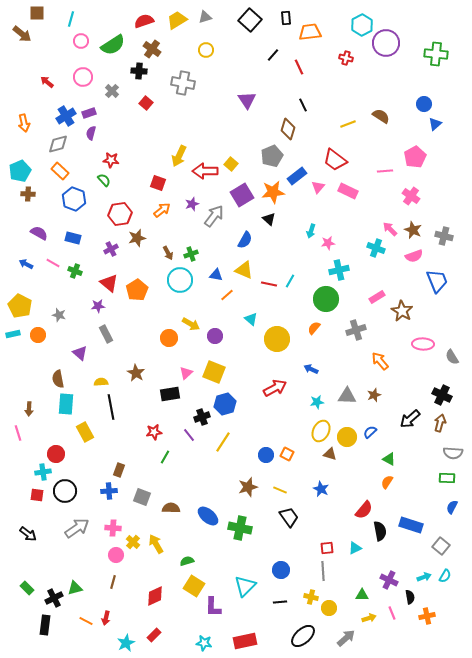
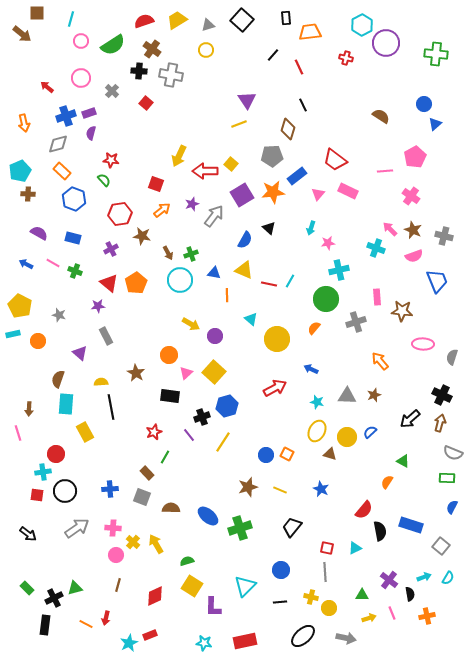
gray triangle at (205, 17): moved 3 px right, 8 px down
black square at (250, 20): moved 8 px left
pink circle at (83, 77): moved 2 px left, 1 px down
red arrow at (47, 82): moved 5 px down
gray cross at (183, 83): moved 12 px left, 8 px up
blue cross at (66, 116): rotated 12 degrees clockwise
yellow line at (348, 124): moved 109 px left
gray pentagon at (272, 156): rotated 20 degrees clockwise
orange rectangle at (60, 171): moved 2 px right
red square at (158, 183): moved 2 px left, 1 px down
pink triangle at (318, 187): moved 7 px down
black triangle at (269, 219): moved 9 px down
cyan arrow at (311, 231): moved 3 px up
brown star at (137, 238): moved 5 px right, 2 px up; rotated 24 degrees clockwise
blue triangle at (216, 275): moved 2 px left, 2 px up
orange pentagon at (137, 290): moved 1 px left, 7 px up
orange line at (227, 295): rotated 48 degrees counterclockwise
pink rectangle at (377, 297): rotated 63 degrees counterclockwise
brown star at (402, 311): rotated 25 degrees counterclockwise
gray cross at (356, 330): moved 8 px up
gray rectangle at (106, 334): moved 2 px down
orange circle at (38, 335): moved 6 px down
orange circle at (169, 338): moved 17 px down
gray semicircle at (452, 357): rotated 49 degrees clockwise
yellow square at (214, 372): rotated 20 degrees clockwise
brown semicircle at (58, 379): rotated 30 degrees clockwise
black rectangle at (170, 394): moved 2 px down; rotated 18 degrees clockwise
cyan star at (317, 402): rotated 24 degrees clockwise
blue hexagon at (225, 404): moved 2 px right, 2 px down
yellow ellipse at (321, 431): moved 4 px left
red star at (154, 432): rotated 14 degrees counterclockwise
gray semicircle at (453, 453): rotated 18 degrees clockwise
green triangle at (389, 459): moved 14 px right, 2 px down
brown rectangle at (119, 470): moved 28 px right, 3 px down; rotated 64 degrees counterclockwise
blue cross at (109, 491): moved 1 px right, 2 px up
black trapezoid at (289, 517): moved 3 px right, 10 px down; rotated 105 degrees counterclockwise
green cross at (240, 528): rotated 30 degrees counterclockwise
red square at (327, 548): rotated 16 degrees clockwise
gray line at (323, 571): moved 2 px right, 1 px down
cyan semicircle at (445, 576): moved 3 px right, 2 px down
purple cross at (389, 580): rotated 12 degrees clockwise
brown line at (113, 582): moved 5 px right, 3 px down
yellow square at (194, 586): moved 2 px left
black semicircle at (410, 597): moved 3 px up
orange line at (86, 621): moved 3 px down
red rectangle at (154, 635): moved 4 px left; rotated 24 degrees clockwise
gray arrow at (346, 638): rotated 54 degrees clockwise
cyan star at (126, 643): moved 3 px right
